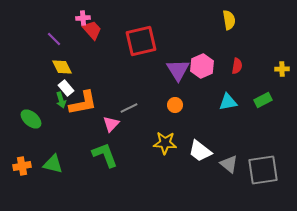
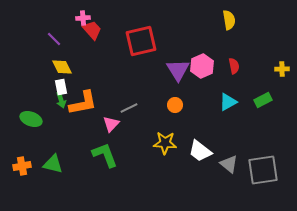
red semicircle: moved 3 px left; rotated 21 degrees counterclockwise
white rectangle: moved 5 px left, 1 px up; rotated 28 degrees clockwise
cyan triangle: rotated 18 degrees counterclockwise
green ellipse: rotated 20 degrees counterclockwise
